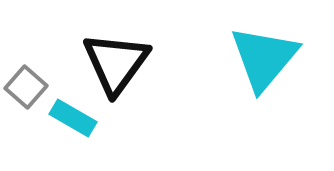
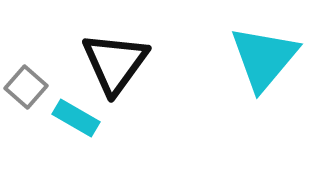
black triangle: moved 1 px left
cyan rectangle: moved 3 px right
